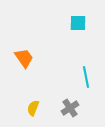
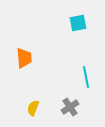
cyan square: rotated 12 degrees counterclockwise
orange trapezoid: rotated 30 degrees clockwise
gray cross: moved 1 px up
